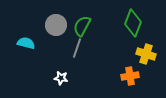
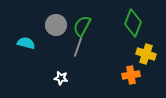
gray line: moved 1 px right, 1 px up
orange cross: moved 1 px right, 1 px up
